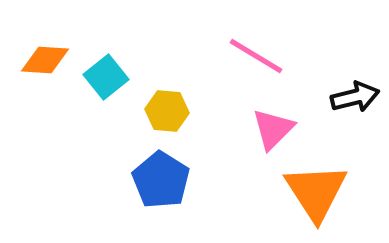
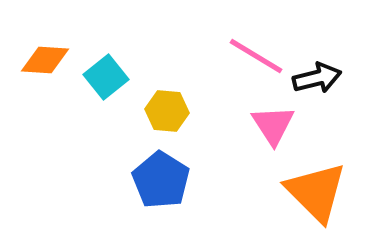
black arrow: moved 38 px left, 19 px up
pink triangle: moved 4 px up; rotated 18 degrees counterclockwise
orange triangle: rotated 12 degrees counterclockwise
